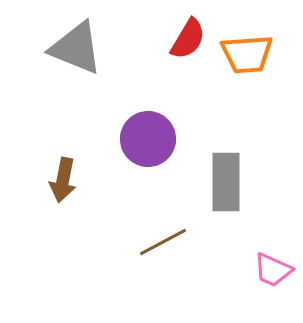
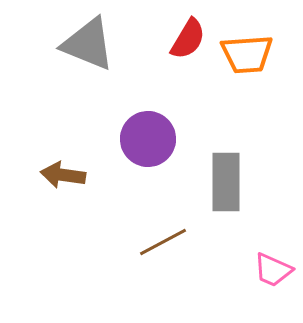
gray triangle: moved 12 px right, 4 px up
brown arrow: moved 5 px up; rotated 87 degrees clockwise
